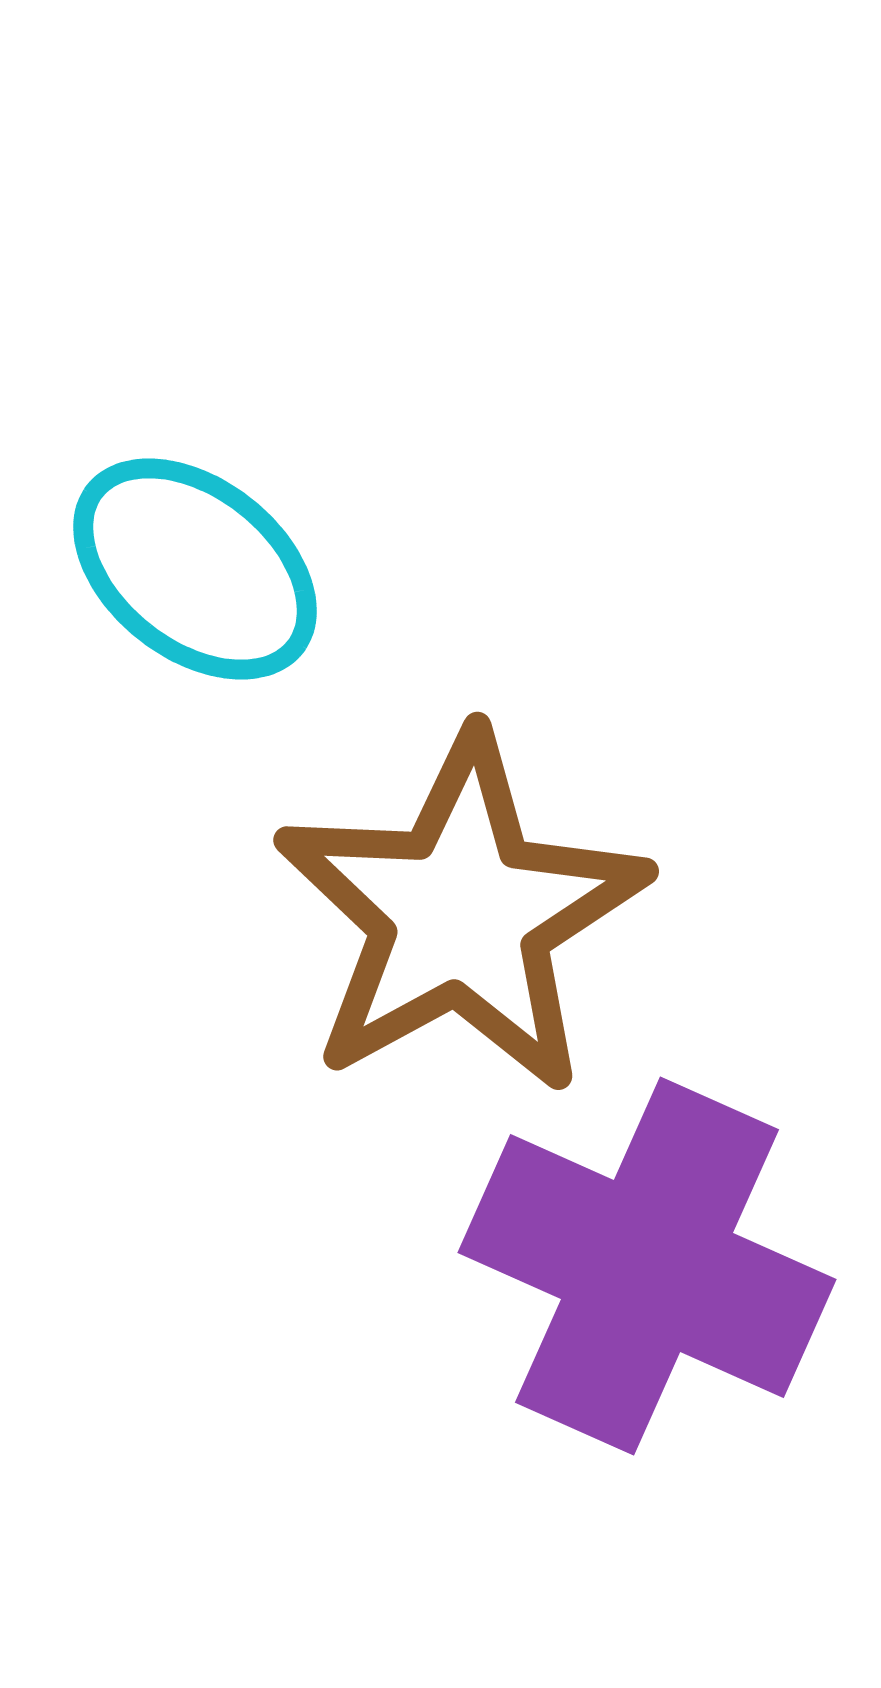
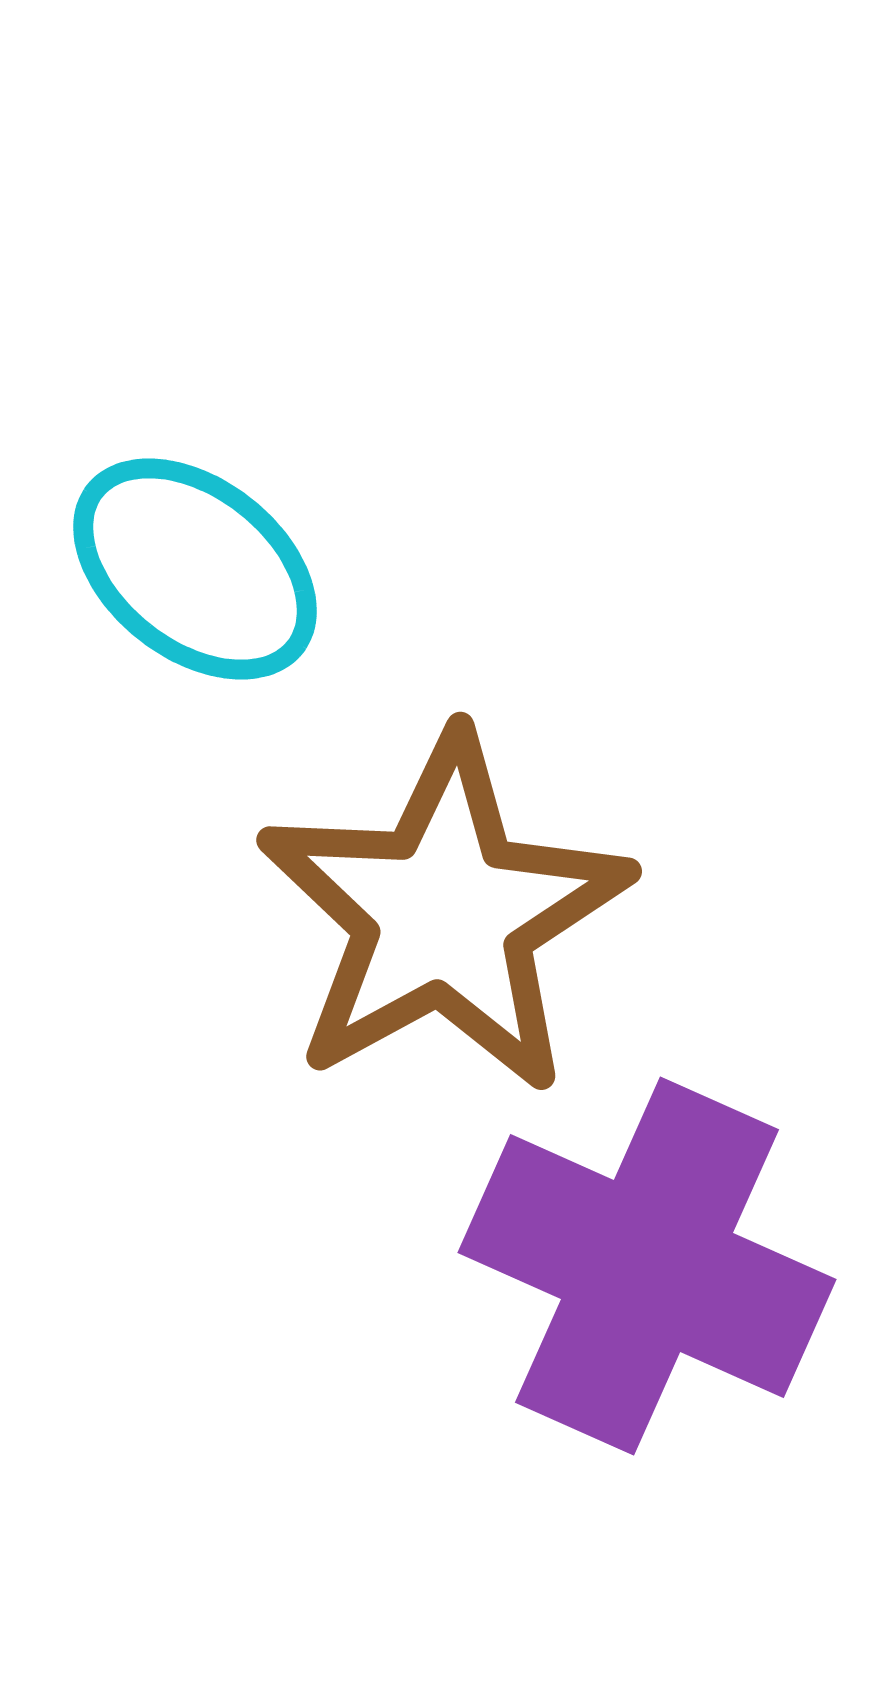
brown star: moved 17 px left
